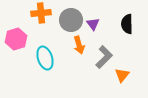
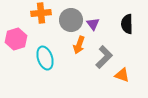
orange arrow: rotated 36 degrees clockwise
orange triangle: rotated 49 degrees counterclockwise
